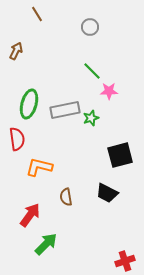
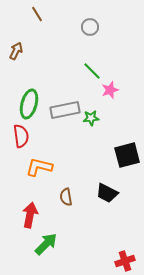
pink star: moved 1 px right, 1 px up; rotated 18 degrees counterclockwise
green star: rotated 14 degrees clockwise
red semicircle: moved 4 px right, 3 px up
black square: moved 7 px right
red arrow: rotated 25 degrees counterclockwise
